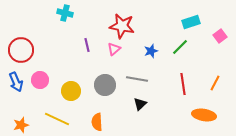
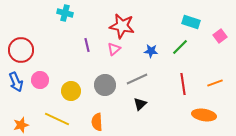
cyan rectangle: rotated 36 degrees clockwise
blue star: rotated 24 degrees clockwise
gray line: rotated 35 degrees counterclockwise
orange line: rotated 42 degrees clockwise
